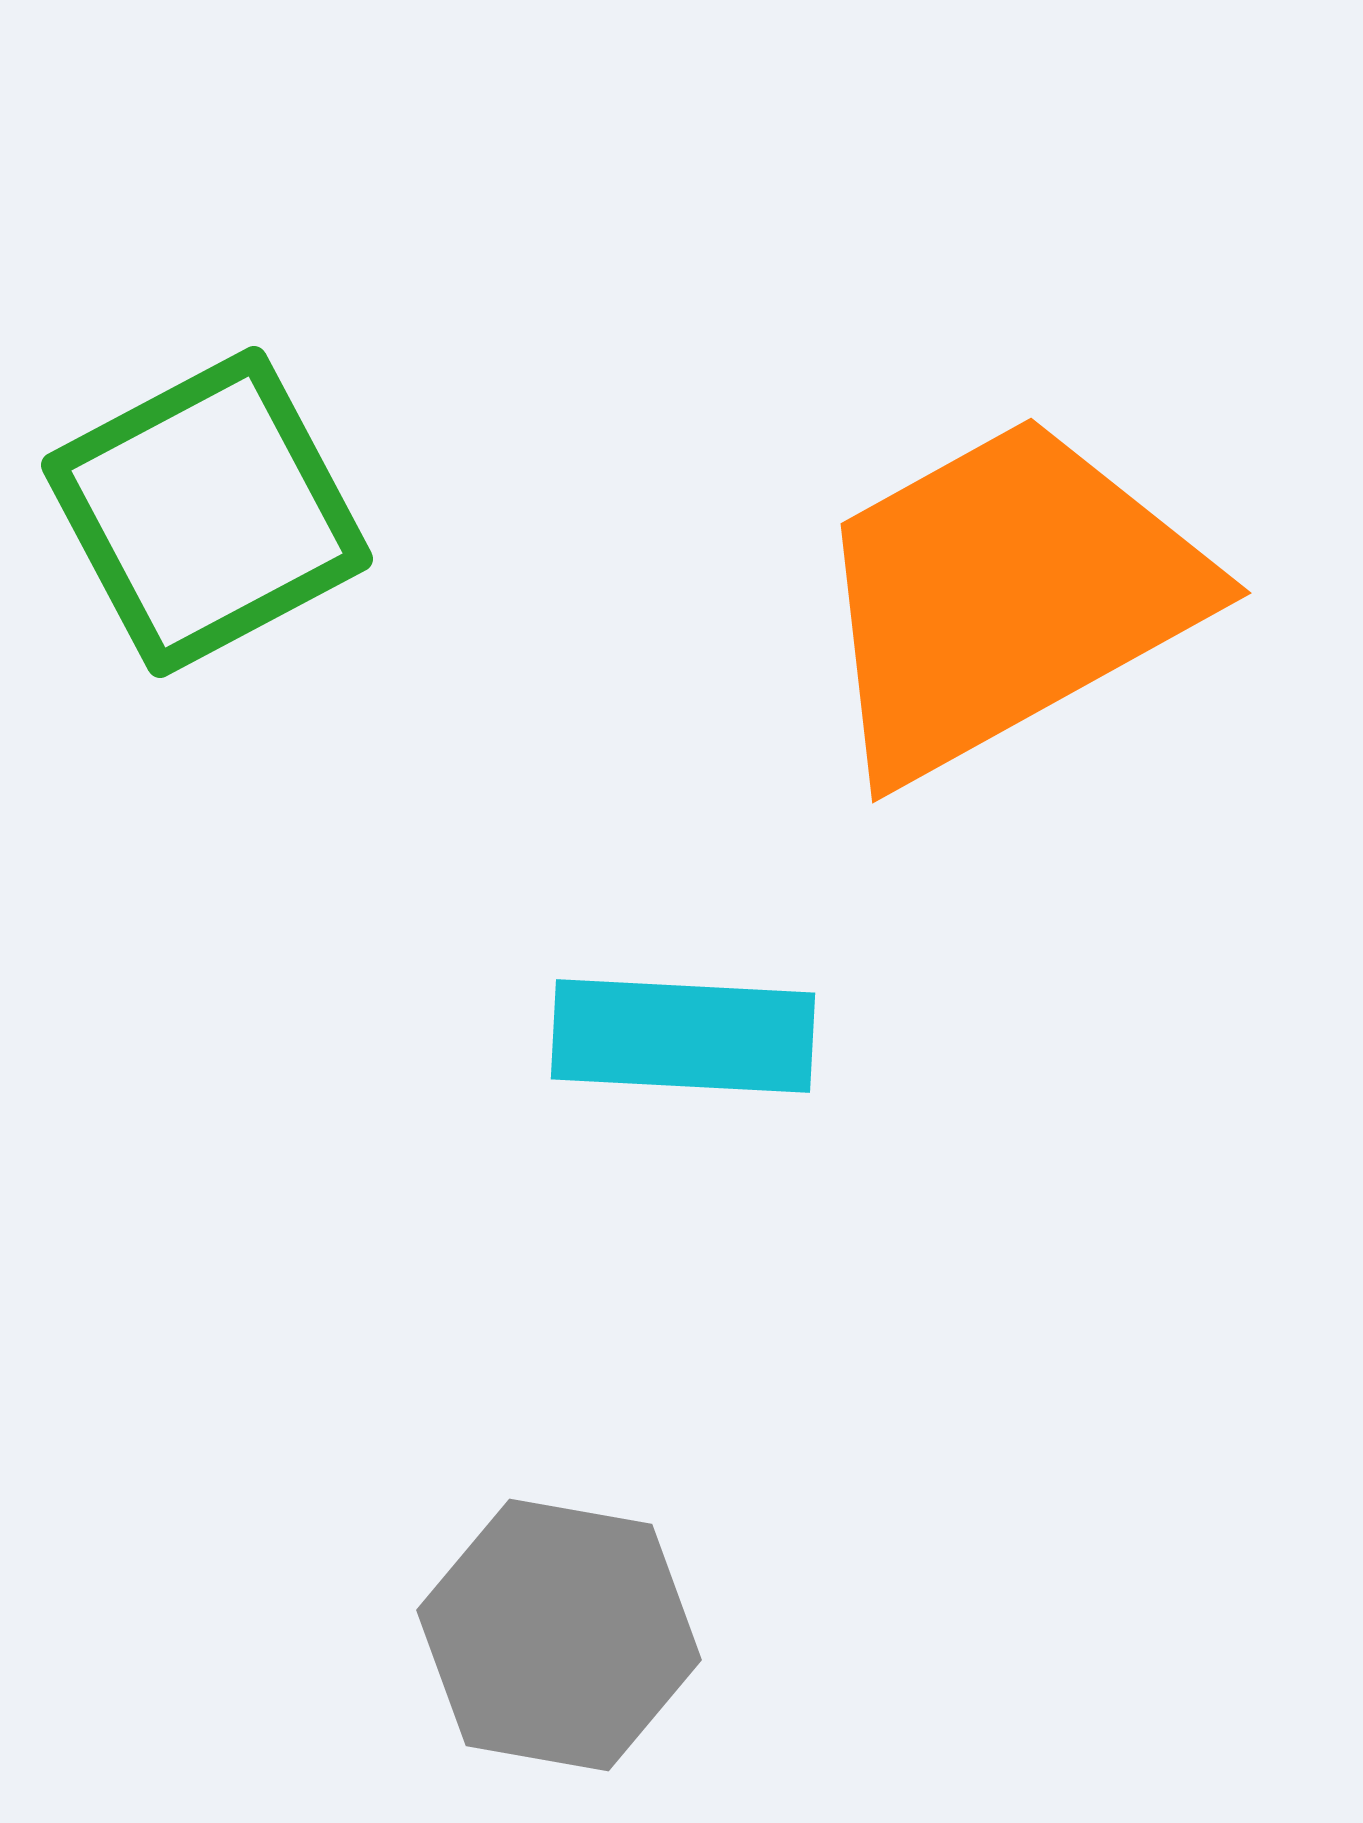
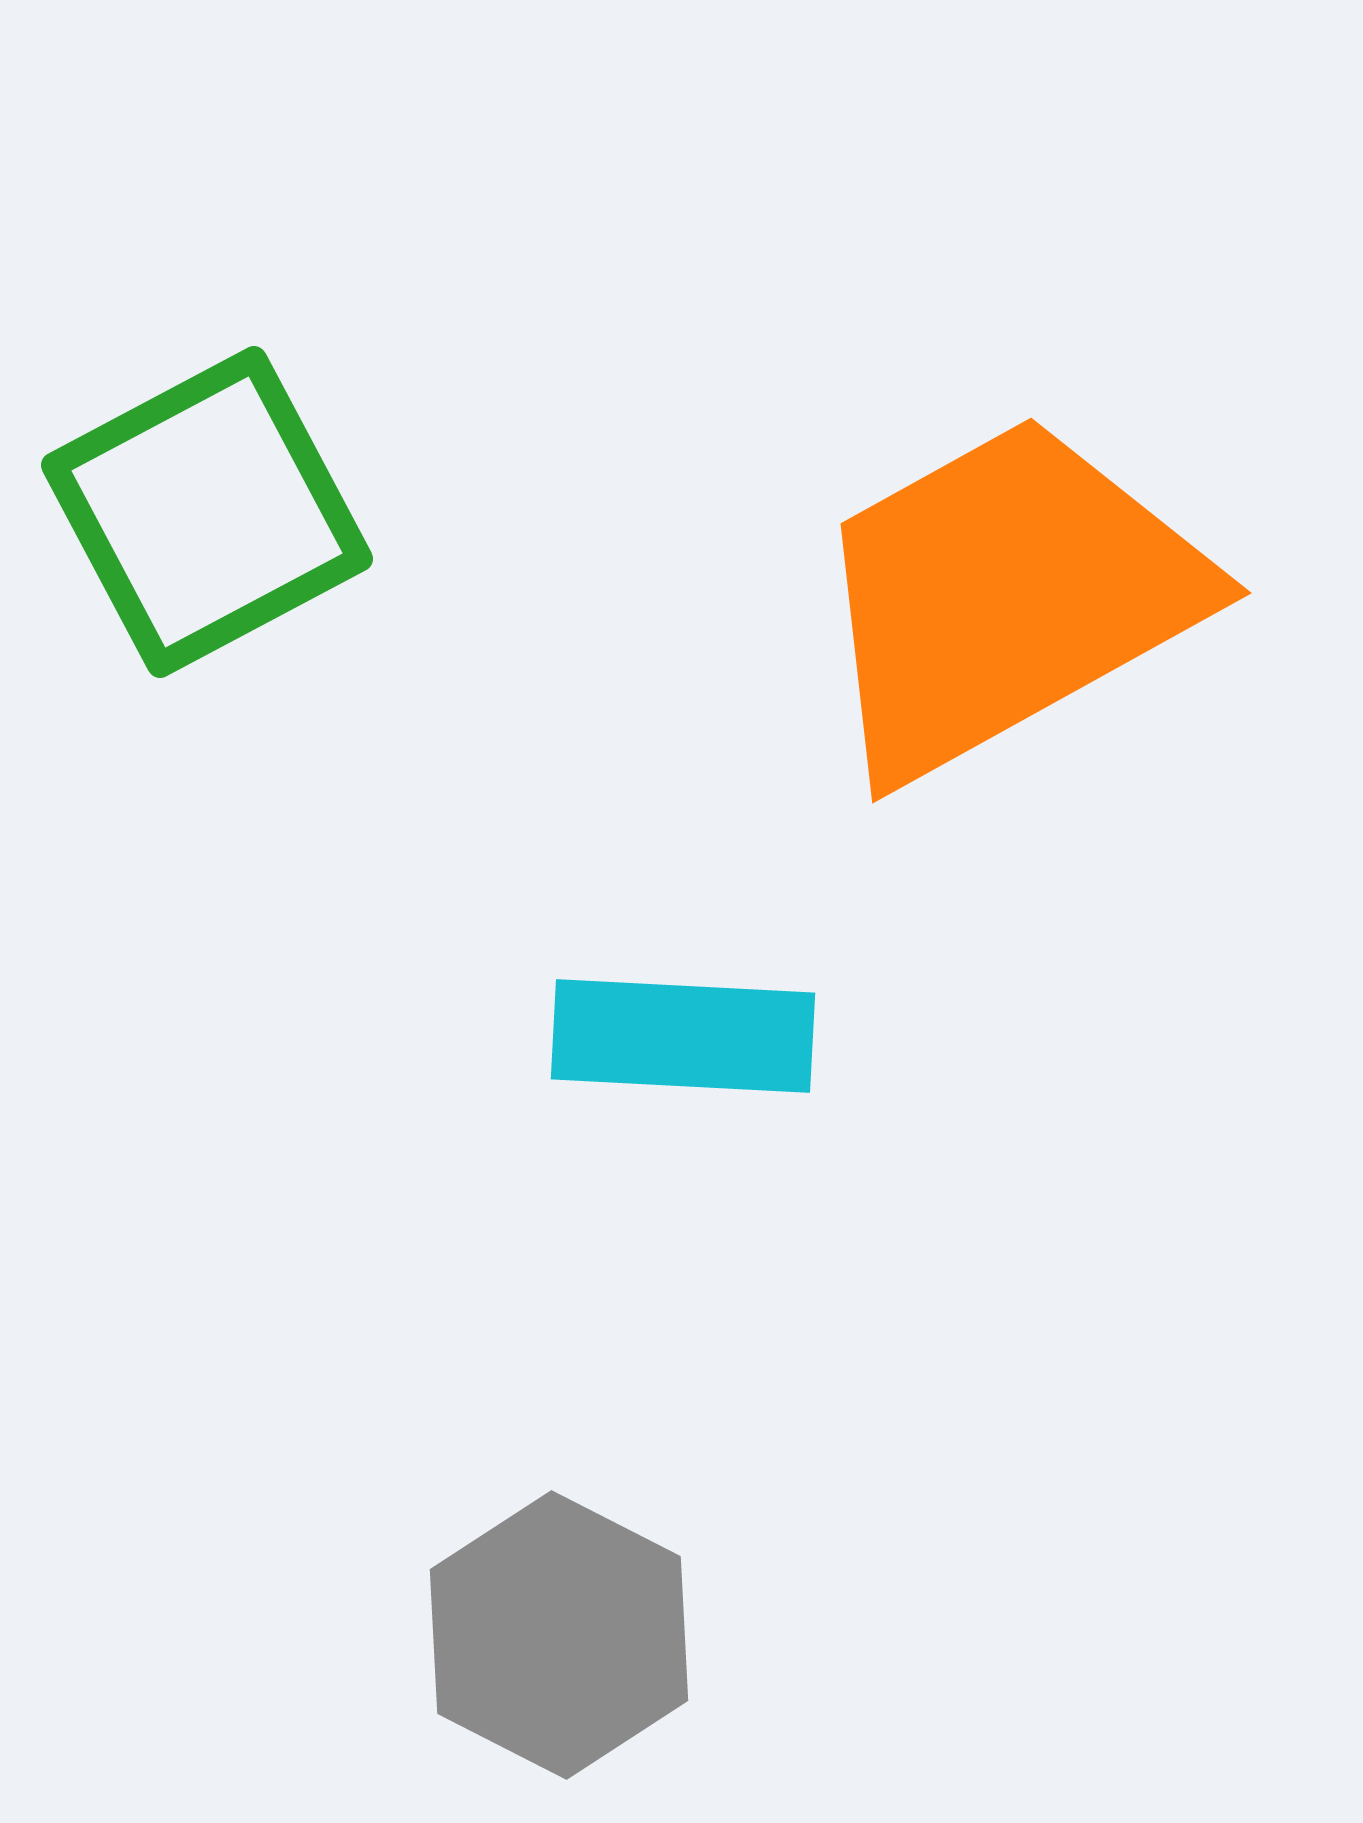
gray hexagon: rotated 17 degrees clockwise
